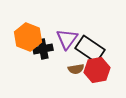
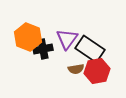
red hexagon: moved 1 px down
